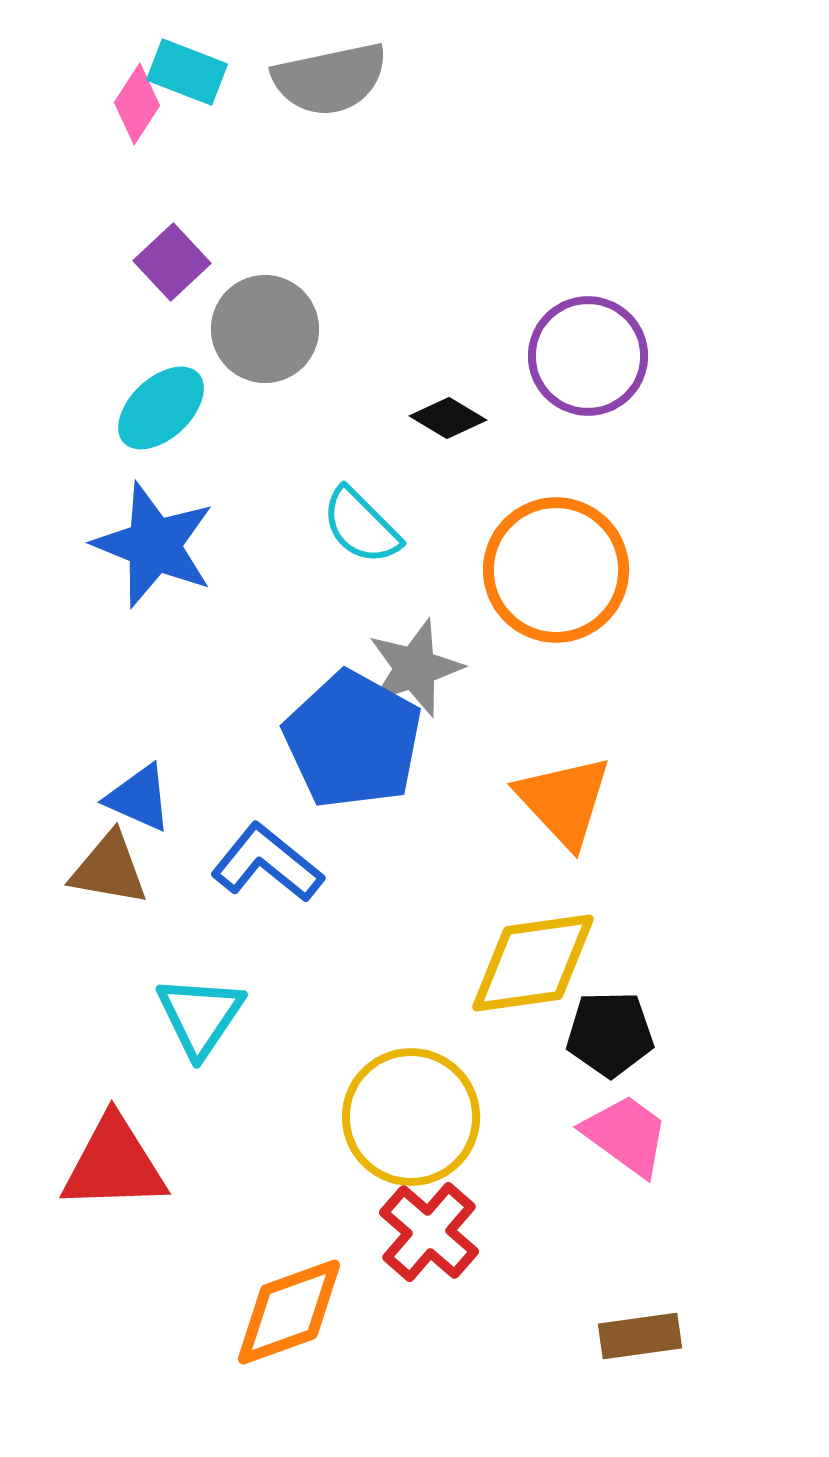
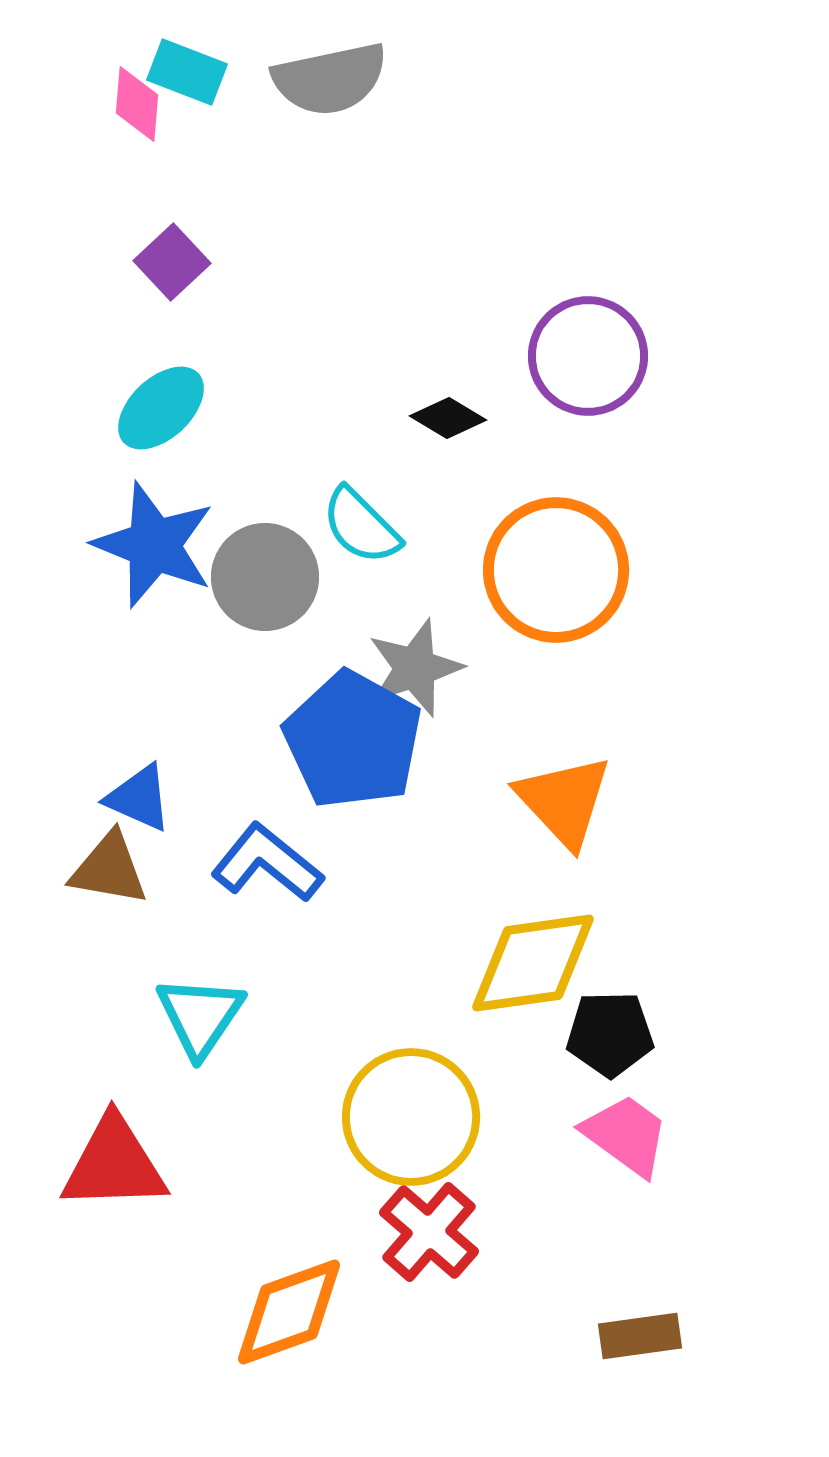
pink diamond: rotated 28 degrees counterclockwise
gray circle: moved 248 px down
